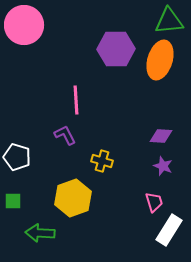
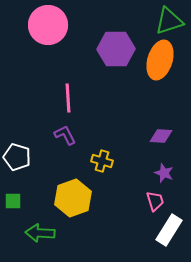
green triangle: rotated 12 degrees counterclockwise
pink circle: moved 24 px right
pink line: moved 8 px left, 2 px up
purple star: moved 1 px right, 7 px down
pink trapezoid: moved 1 px right, 1 px up
